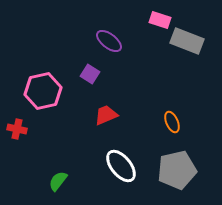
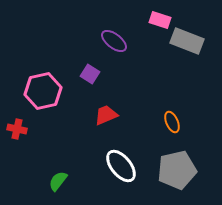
purple ellipse: moved 5 px right
